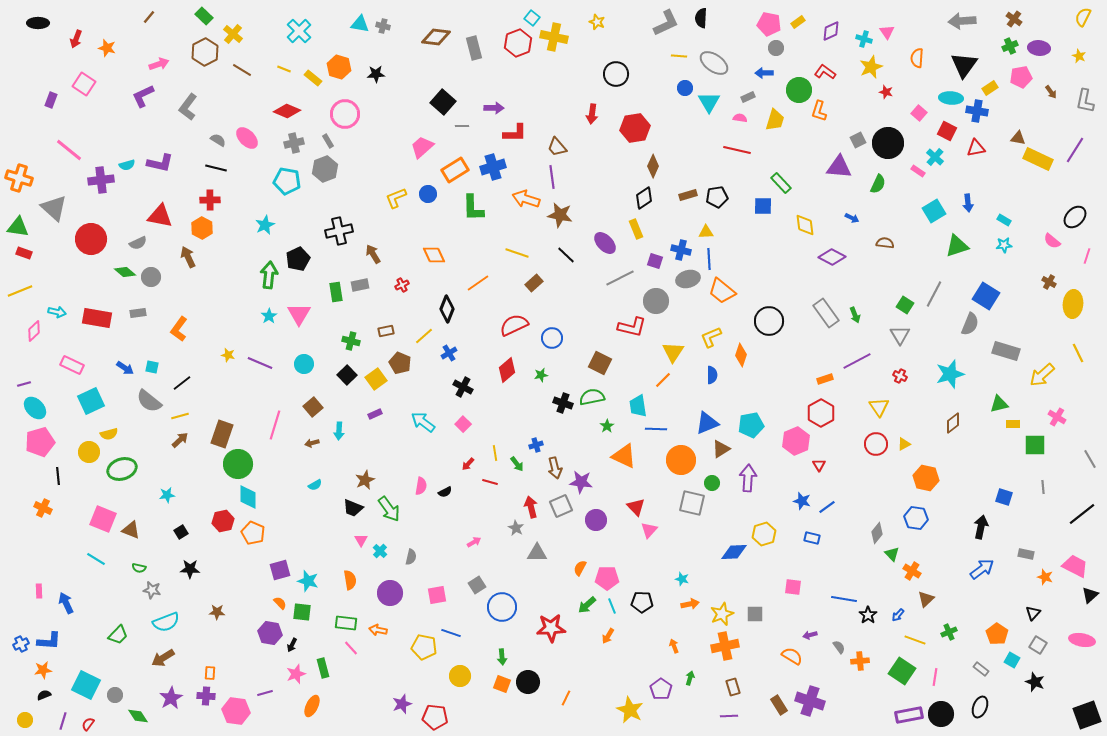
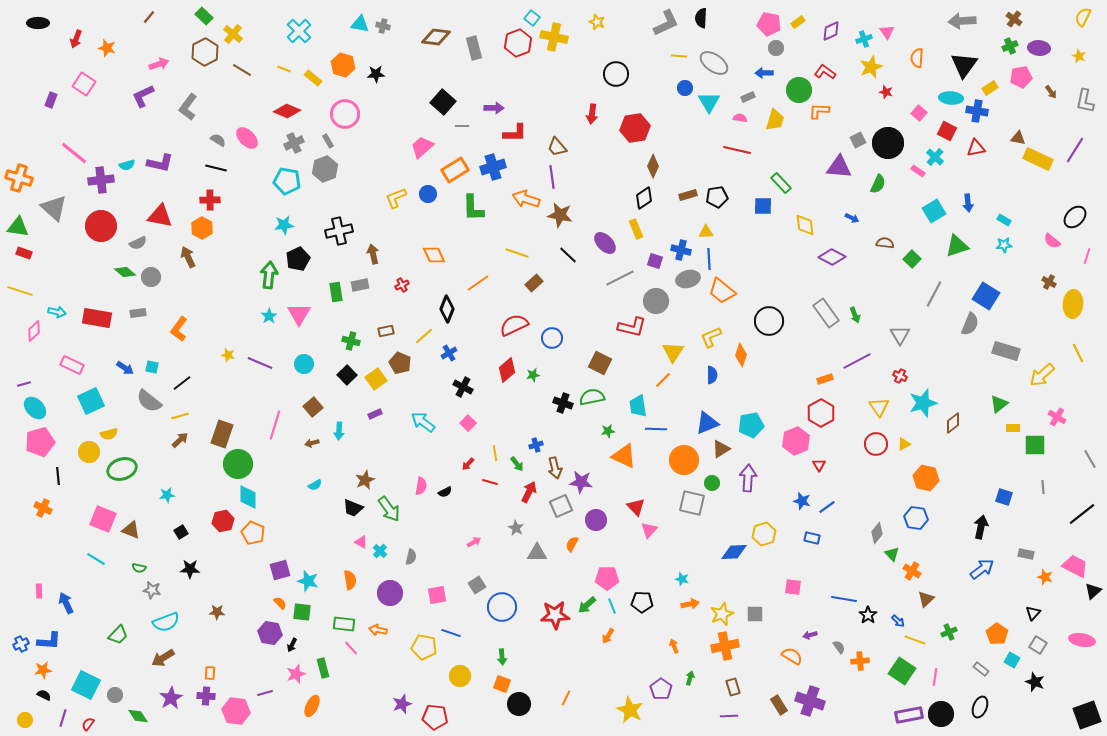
cyan cross at (864, 39): rotated 35 degrees counterclockwise
orange hexagon at (339, 67): moved 4 px right, 2 px up
orange L-shape at (819, 111): rotated 75 degrees clockwise
gray cross at (294, 143): rotated 12 degrees counterclockwise
pink line at (69, 150): moved 5 px right, 3 px down
cyan star at (265, 225): moved 19 px right; rotated 18 degrees clockwise
red circle at (91, 239): moved 10 px right, 13 px up
brown arrow at (373, 254): rotated 18 degrees clockwise
black line at (566, 255): moved 2 px right
yellow line at (20, 291): rotated 40 degrees clockwise
green square at (905, 305): moved 7 px right, 46 px up; rotated 12 degrees clockwise
cyan star at (950, 374): moved 27 px left, 29 px down
green star at (541, 375): moved 8 px left
green triangle at (999, 404): rotated 24 degrees counterclockwise
pink square at (463, 424): moved 5 px right, 1 px up
yellow rectangle at (1013, 424): moved 4 px down
green star at (607, 426): moved 1 px right, 5 px down; rotated 24 degrees clockwise
orange circle at (681, 460): moved 3 px right
red arrow at (531, 507): moved 2 px left, 15 px up; rotated 40 degrees clockwise
pink triangle at (361, 540): moved 2 px down; rotated 32 degrees counterclockwise
orange semicircle at (580, 568): moved 8 px left, 24 px up
black triangle at (1090, 595): moved 3 px right, 4 px up
blue arrow at (898, 615): moved 6 px down; rotated 88 degrees counterclockwise
green rectangle at (346, 623): moved 2 px left, 1 px down
red star at (551, 628): moved 4 px right, 13 px up
black circle at (528, 682): moved 9 px left, 22 px down
black semicircle at (44, 695): rotated 48 degrees clockwise
purple line at (63, 721): moved 3 px up
